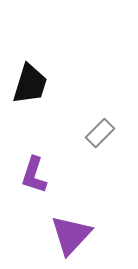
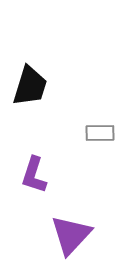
black trapezoid: moved 2 px down
gray rectangle: rotated 44 degrees clockwise
